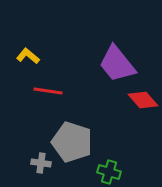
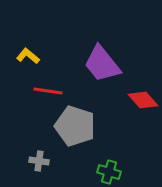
purple trapezoid: moved 15 px left
gray pentagon: moved 3 px right, 16 px up
gray cross: moved 2 px left, 2 px up
